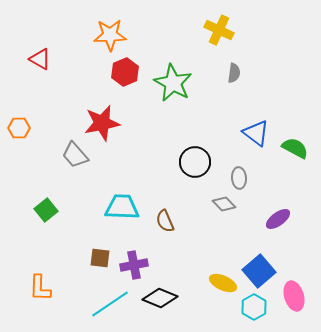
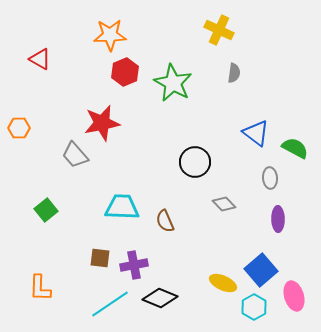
gray ellipse: moved 31 px right
purple ellipse: rotated 55 degrees counterclockwise
blue square: moved 2 px right, 1 px up
